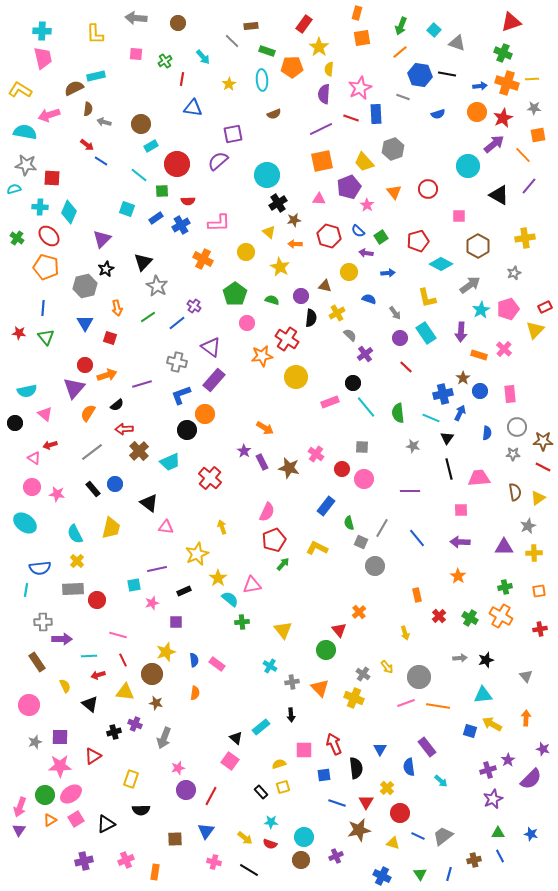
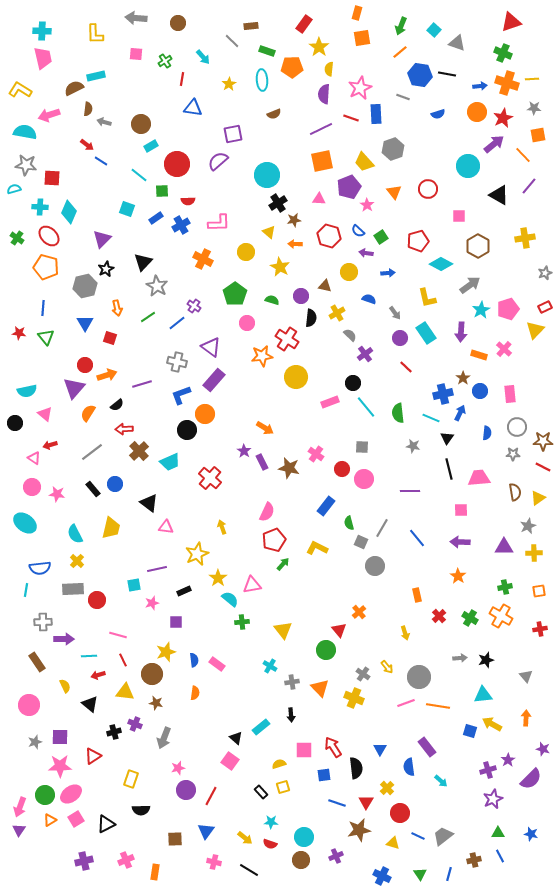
gray star at (514, 273): moved 31 px right
purple arrow at (62, 639): moved 2 px right
red arrow at (334, 744): moved 1 px left, 3 px down; rotated 10 degrees counterclockwise
